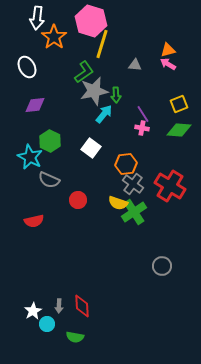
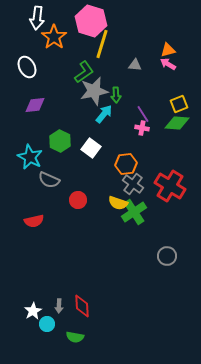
green diamond: moved 2 px left, 7 px up
green hexagon: moved 10 px right
gray circle: moved 5 px right, 10 px up
